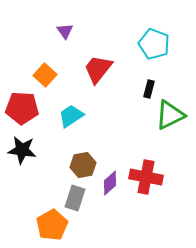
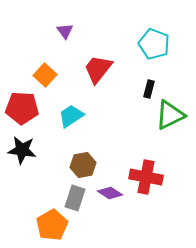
purple diamond: moved 10 px down; rotated 75 degrees clockwise
